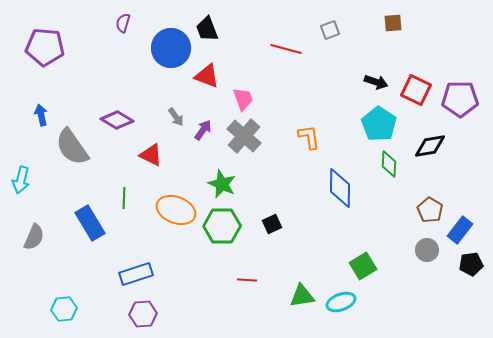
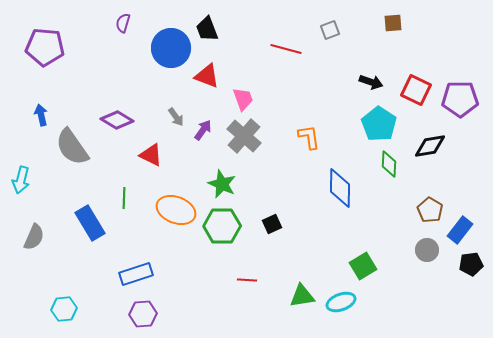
black arrow at (376, 82): moved 5 px left
